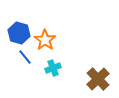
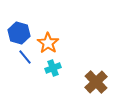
orange star: moved 3 px right, 3 px down
brown cross: moved 2 px left, 3 px down
